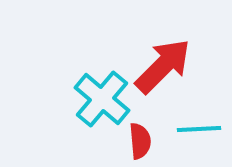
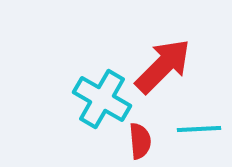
cyan cross: rotated 10 degrees counterclockwise
